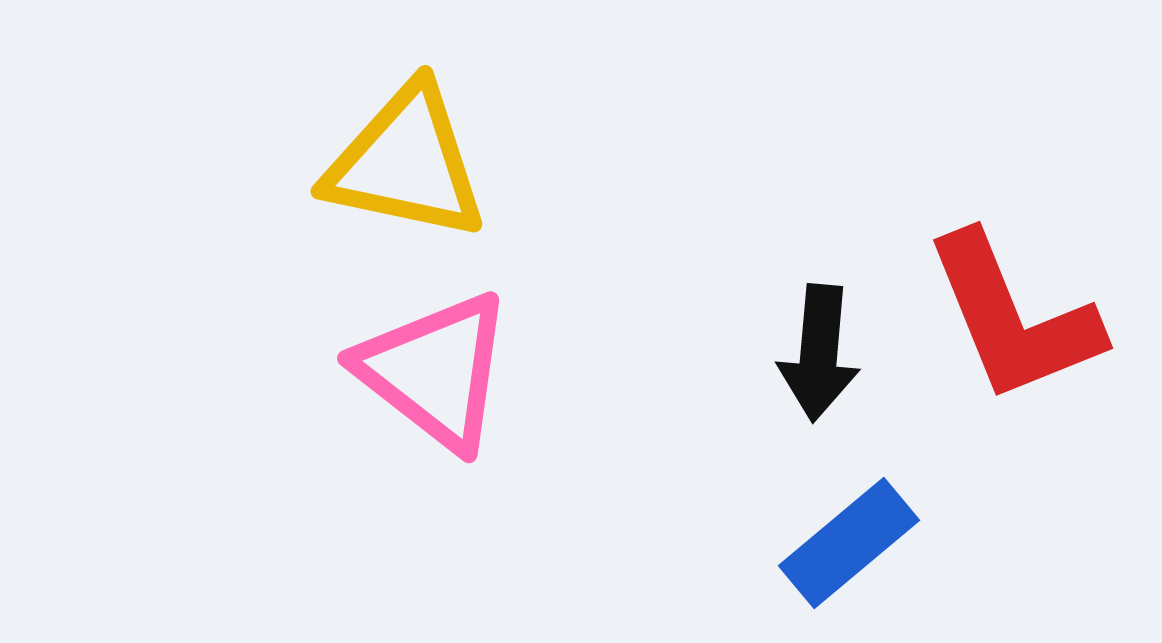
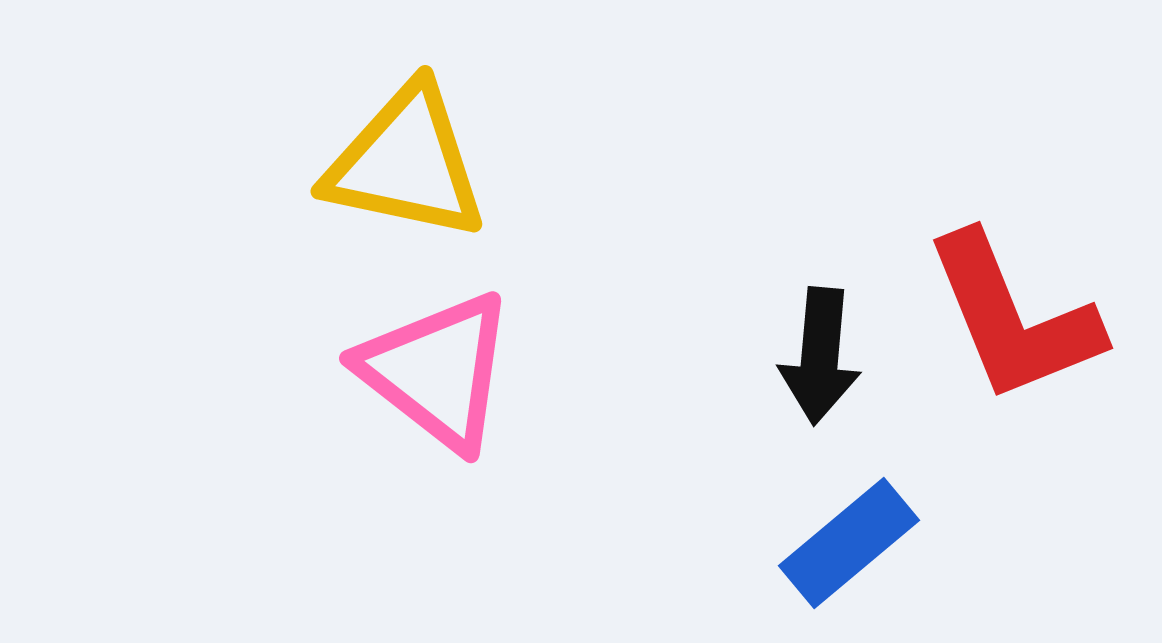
black arrow: moved 1 px right, 3 px down
pink triangle: moved 2 px right
